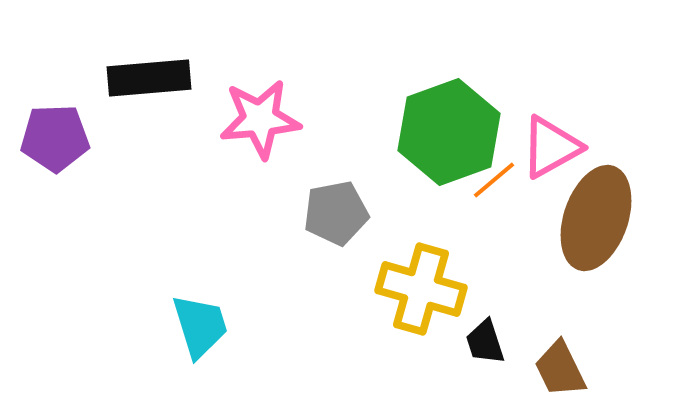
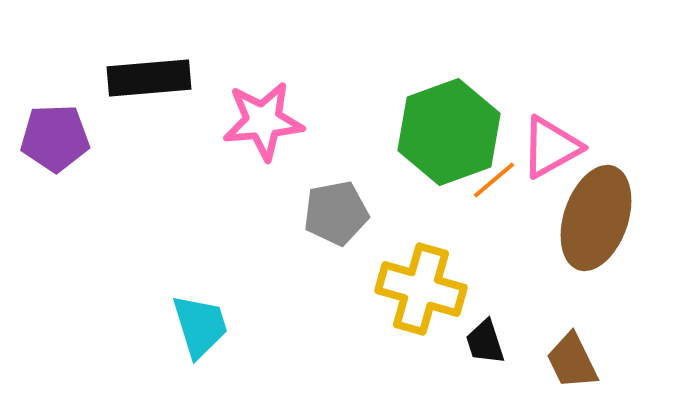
pink star: moved 3 px right, 2 px down
brown trapezoid: moved 12 px right, 8 px up
